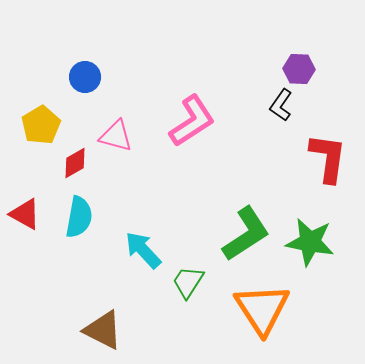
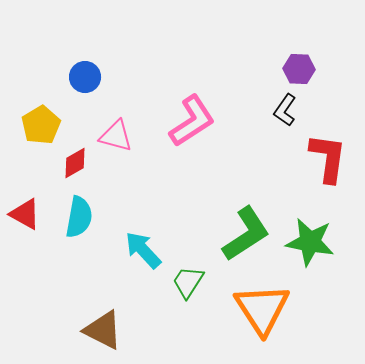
black L-shape: moved 4 px right, 5 px down
